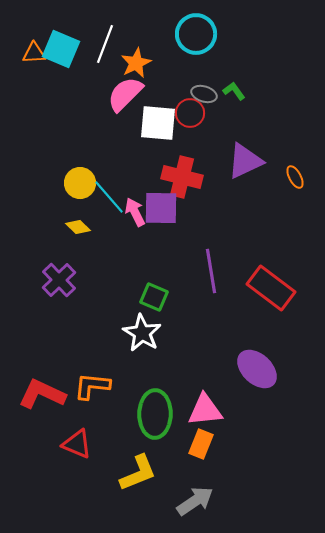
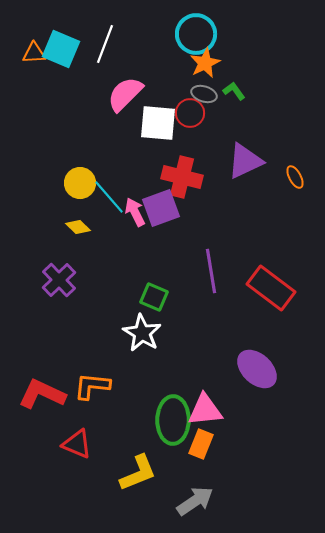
orange star: moved 69 px right
purple square: rotated 21 degrees counterclockwise
green ellipse: moved 18 px right, 6 px down
